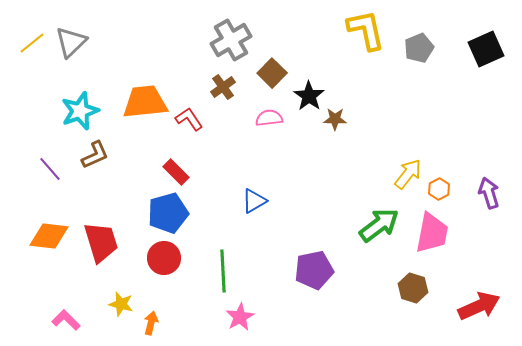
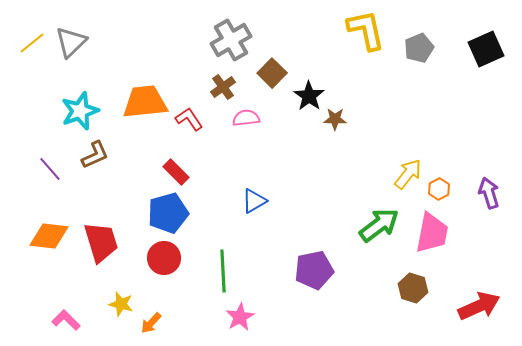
pink semicircle: moved 23 px left
orange arrow: rotated 150 degrees counterclockwise
